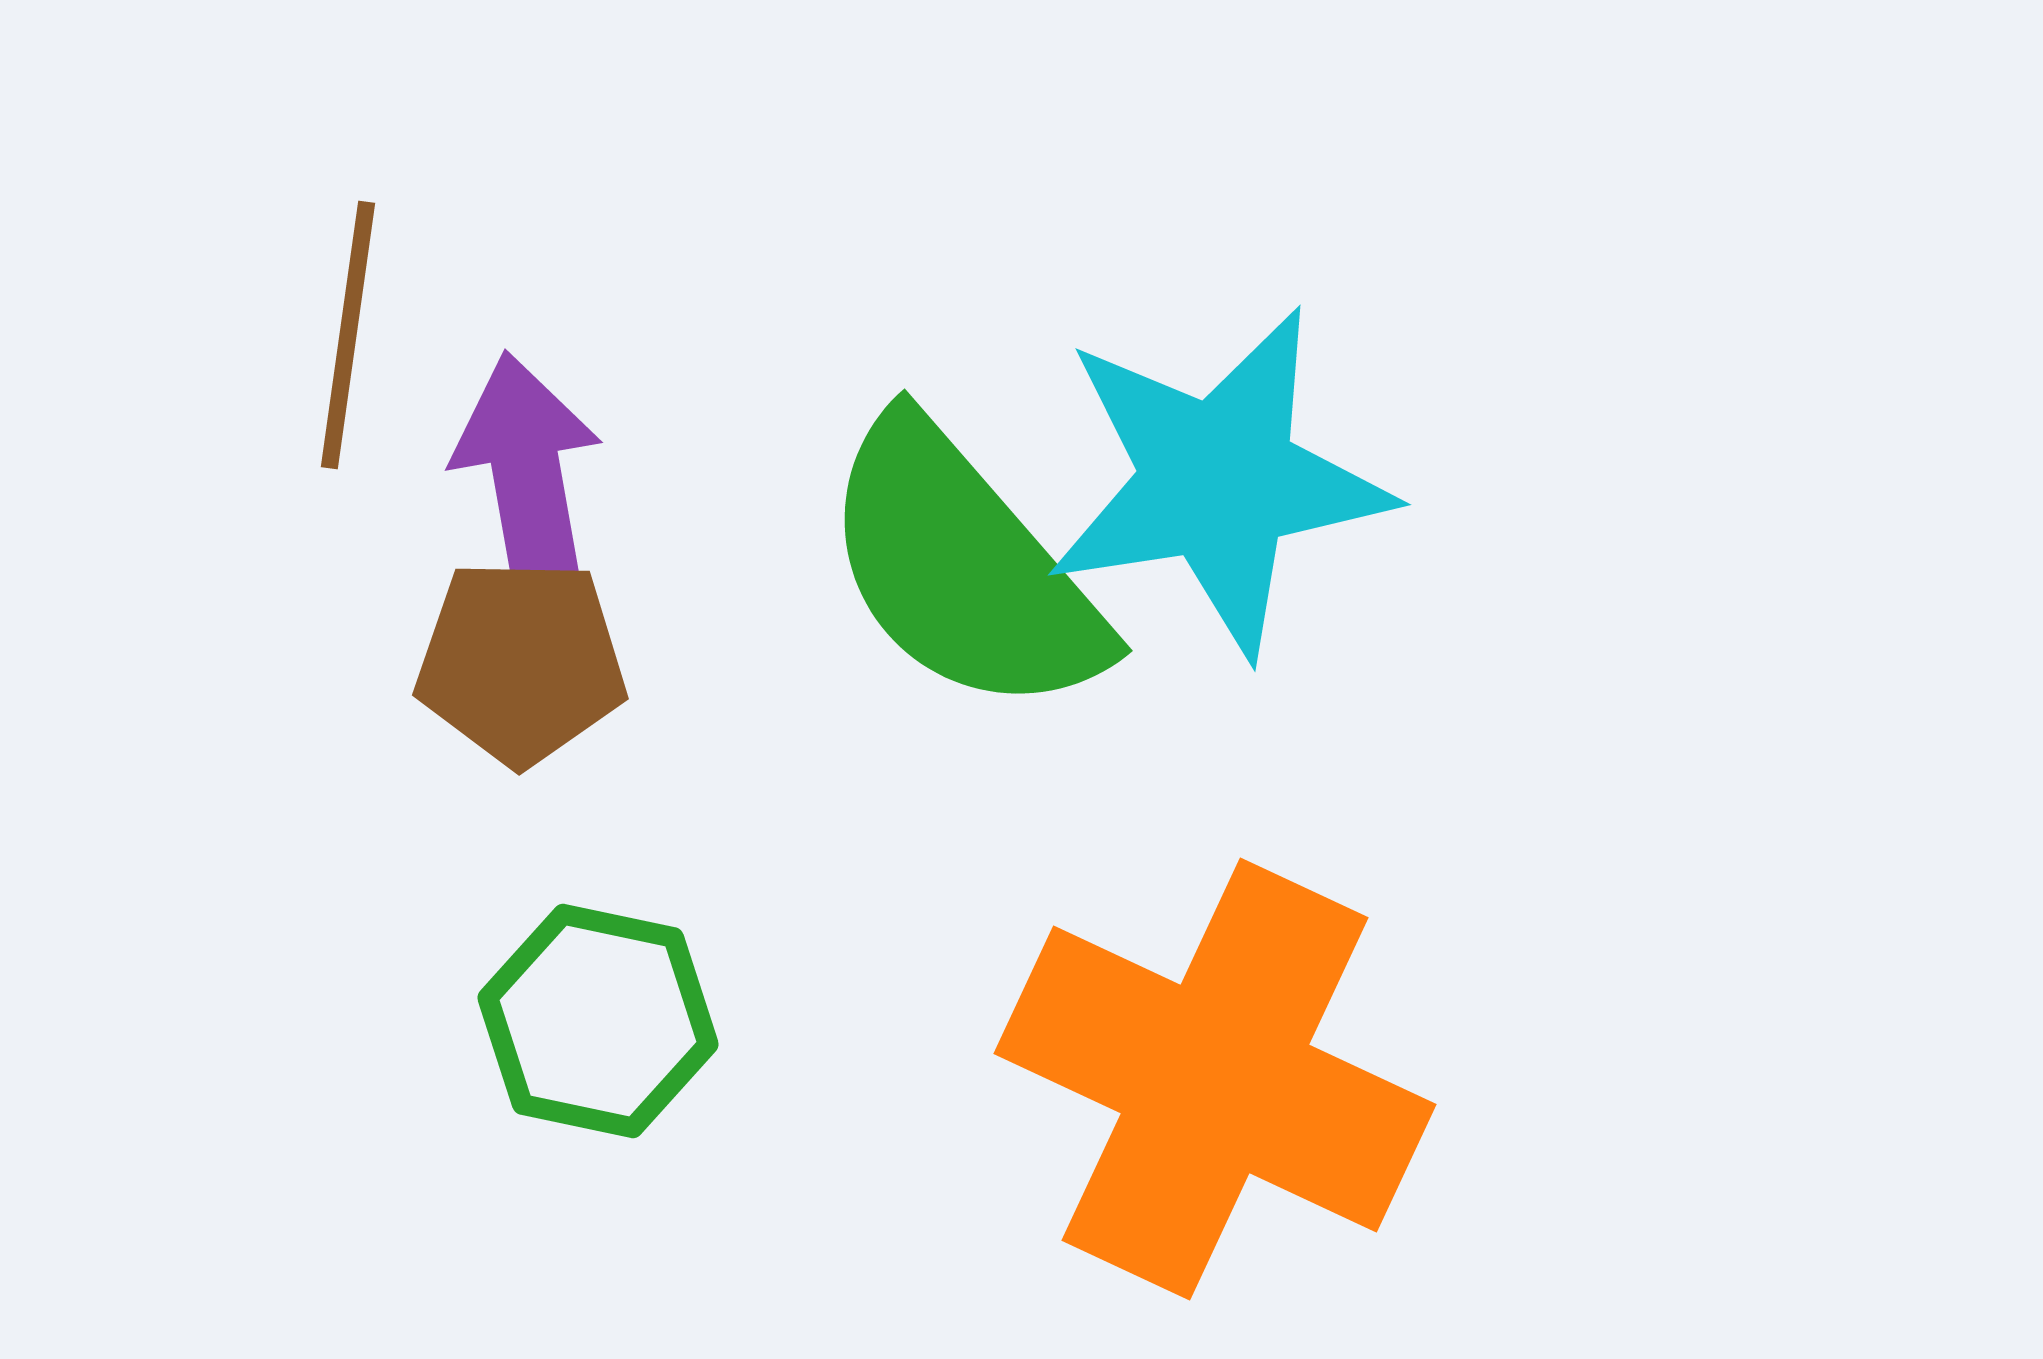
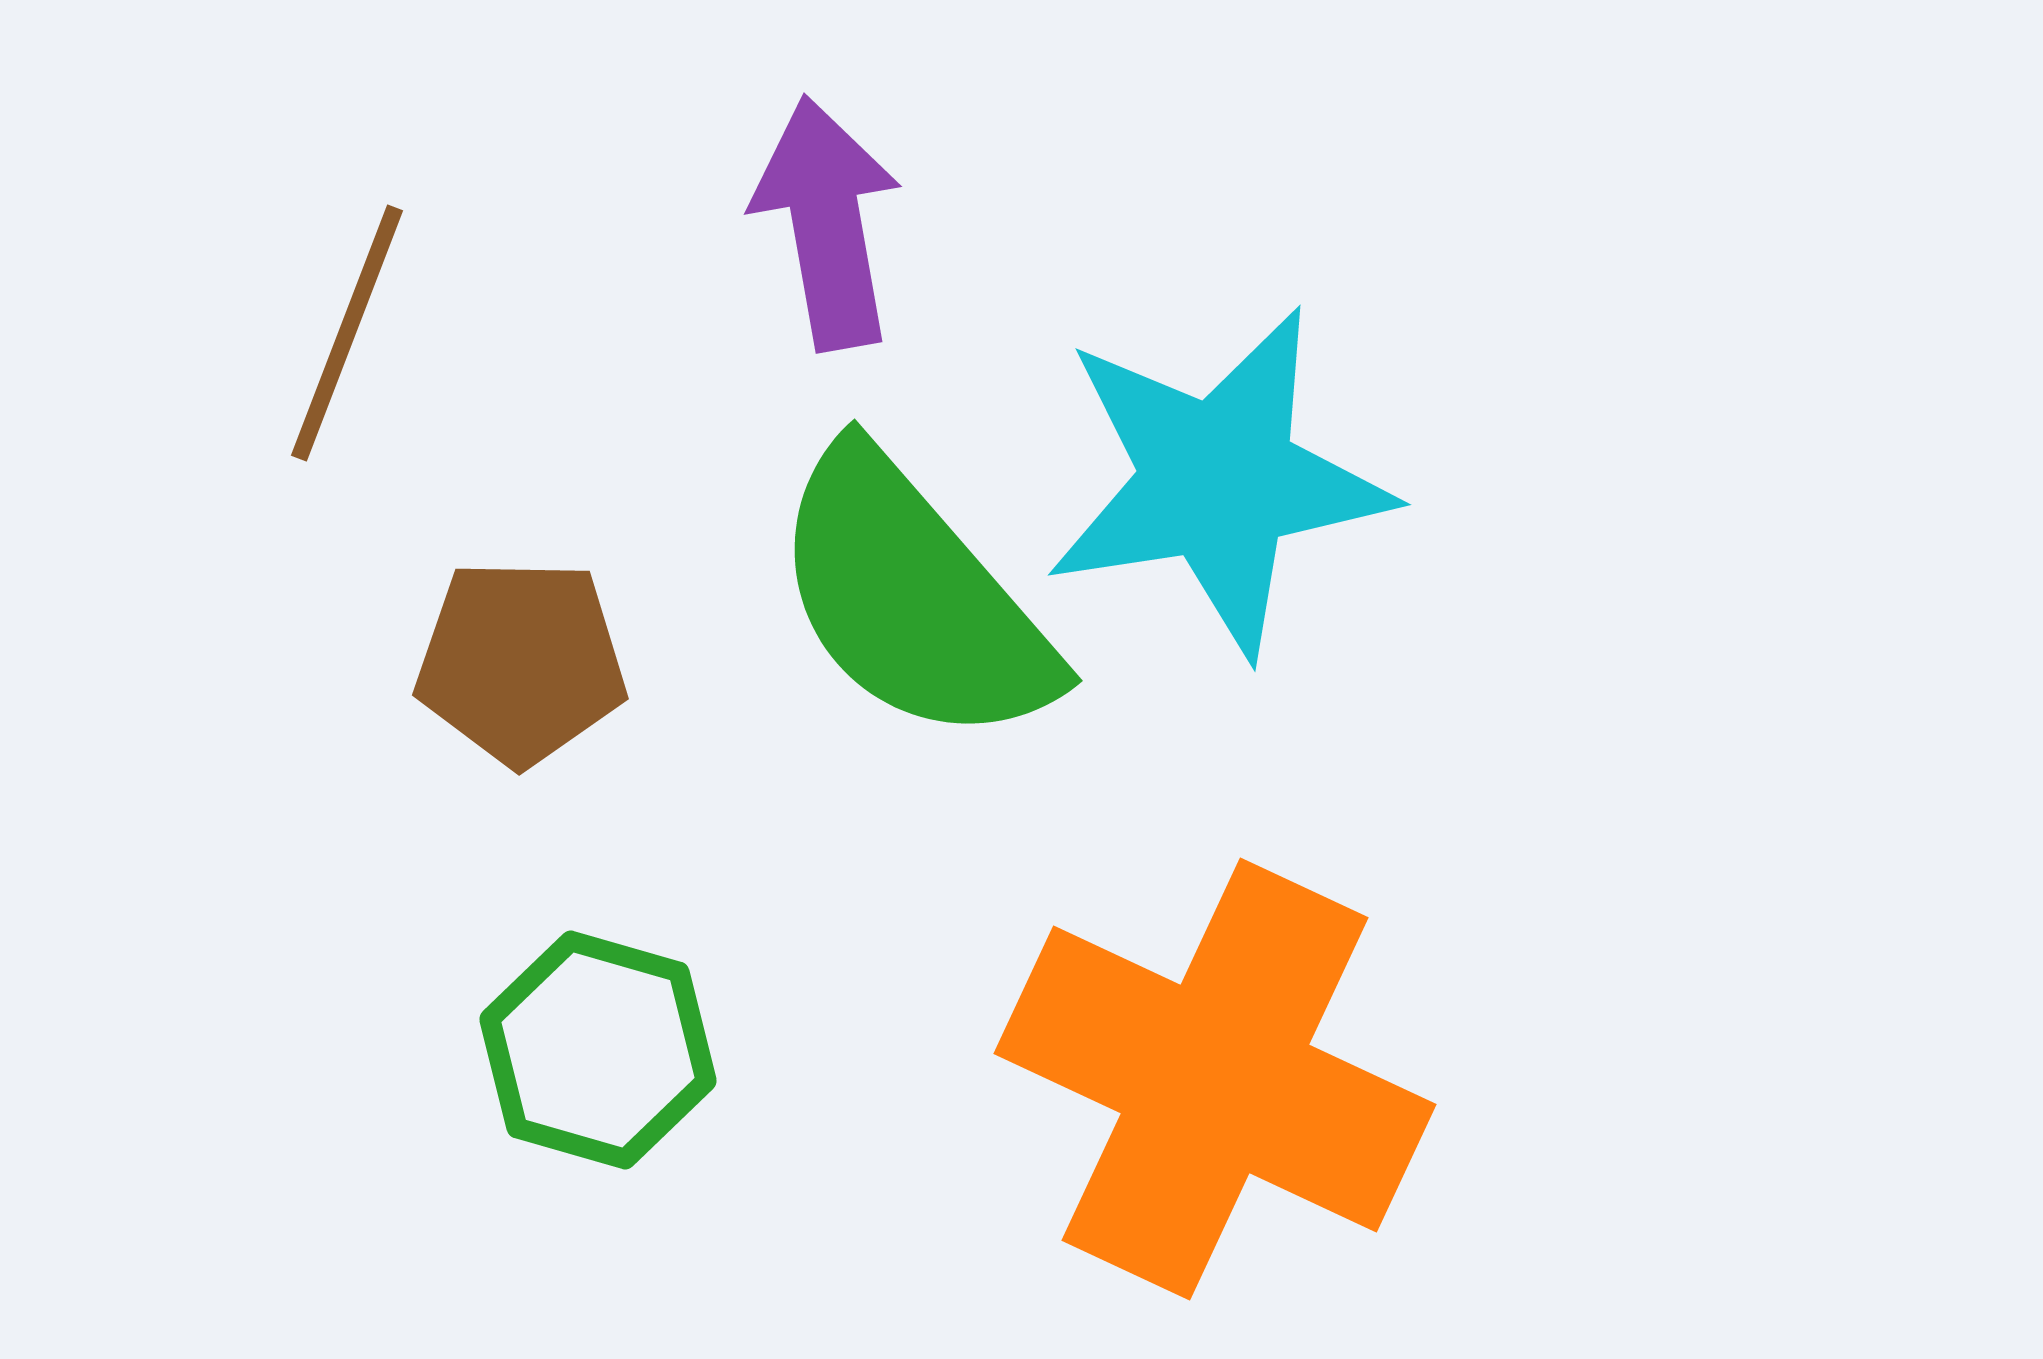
brown line: moved 1 px left, 2 px up; rotated 13 degrees clockwise
purple arrow: moved 299 px right, 256 px up
green semicircle: moved 50 px left, 30 px down
green hexagon: moved 29 px down; rotated 4 degrees clockwise
